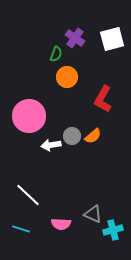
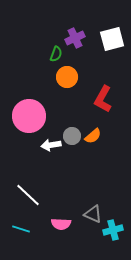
purple cross: rotated 30 degrees clockwise
